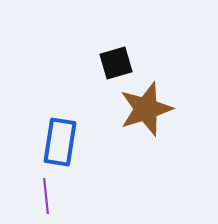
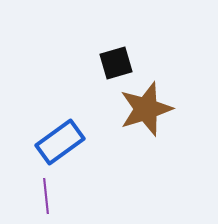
blue rectangle: rotated 45 degrees clockwise
